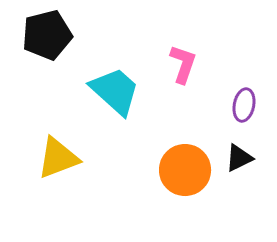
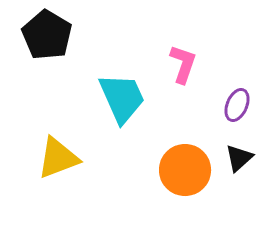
black pentagon: rotated 27 degrees counterclockwise
cyan trapezoid: moved 7 px right, 7 px down; rotated 24 degrees clockwise
purple ellipse: moved 7 px left; rotated 12 degrees clockwise
black triangle: rotated 16 degrees counterclockwise
